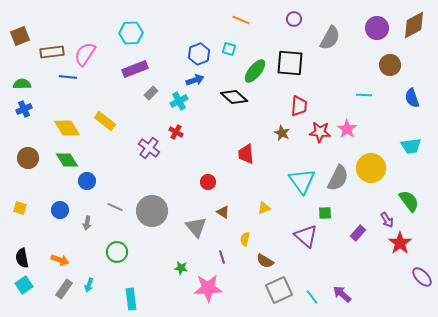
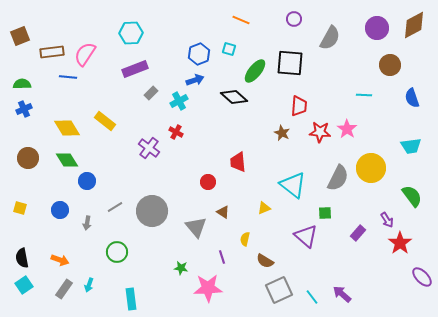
red trapezoid at (246, 154): moved 8 px left, 8 px down
cyan triangle at (302, 181): moved 9 px left, 4 px down; rotated 16 degrees counterclockwise
green semicircle at (409, 201): moved 3 px right, 5 px up
gray line at (115, 207): rotated 56 degrees counterclockwise
